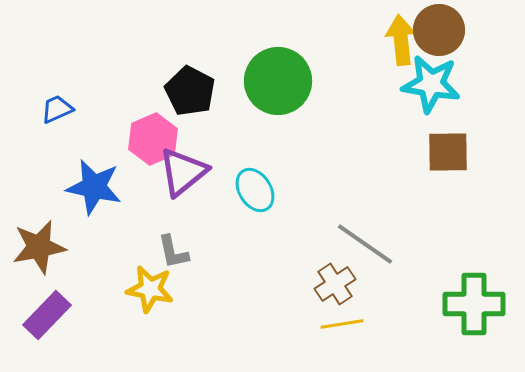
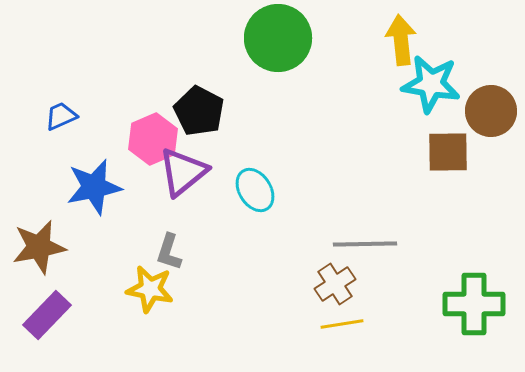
brown circle: moved 52 px right, 81 px down
green circle: moved 43 px up
black pentagon: moved 9 px right, 20 px down
blue trapezoid: moved 4 px right, 7 px down
blue star: rotated 24 degrees counterclockwise
gray line: rotated 36 degrees counterclockwise
gray L-shape: moved 4 px left; rotated 30 degrees clockwise
